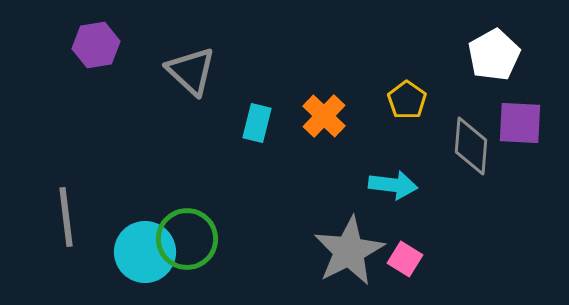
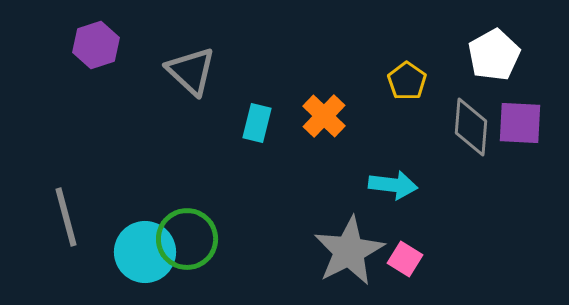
purple hexagon: rotated 9 degrees counterclockwise
yellow pentagon: moved 19 px up
gray diamond: moved 19 px up
gray line: rotated 8 degrees counterclockwise
